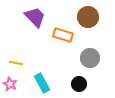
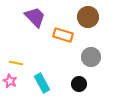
gray circle: moved 1 px right, 1 px up
pink star: moved 3 px up
